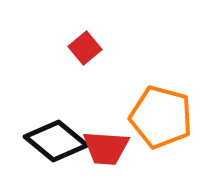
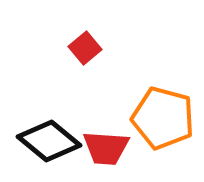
orange pentagon: moved 2 px right, 1 px down
black diamond: moved 7 px left
